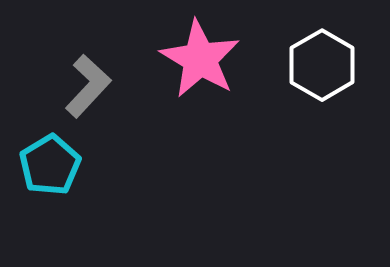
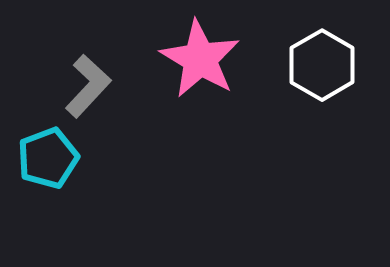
cyan pentagon: moved 2 px left, 7 px up; rotated 10 degrees clockwise
